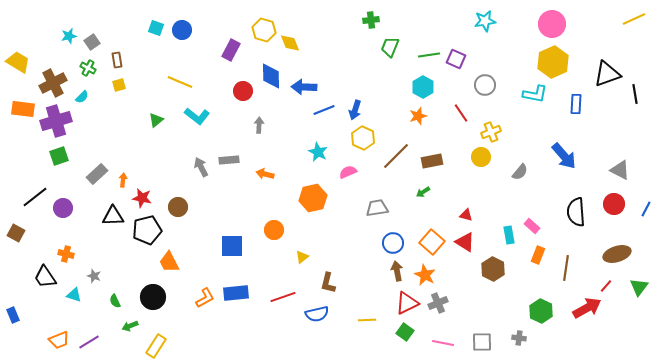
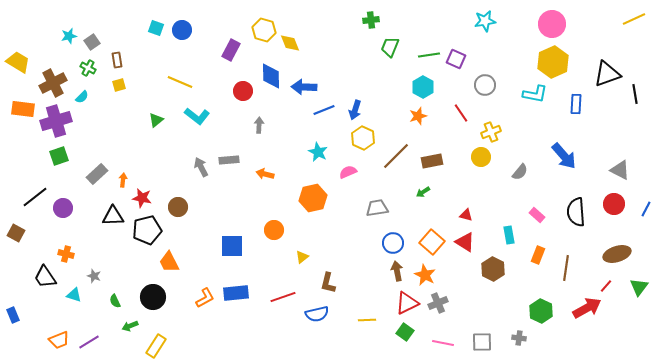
pink rectangle at (532, 226): moved 5 px right, 11 px up
